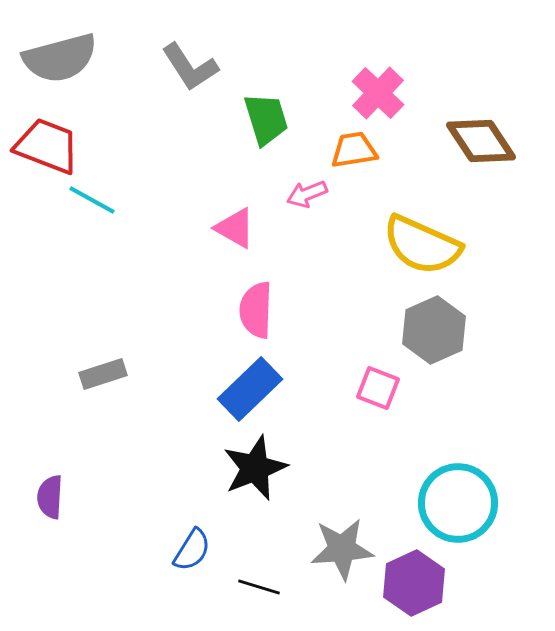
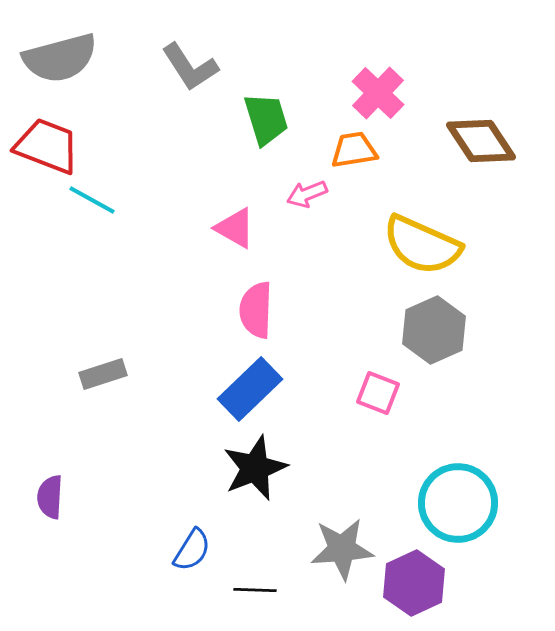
pink square: moved 5 px down
black line: moved 4 px left, 3 px down; rotated 15 degrees counterclockwise
